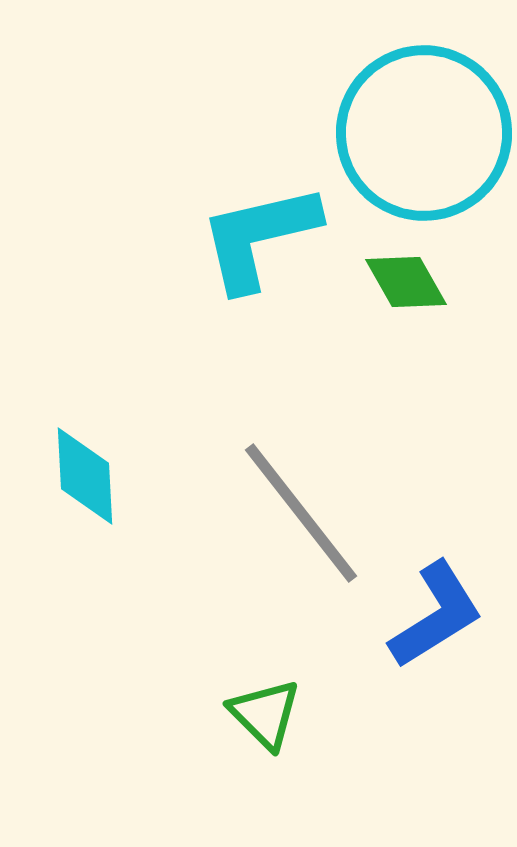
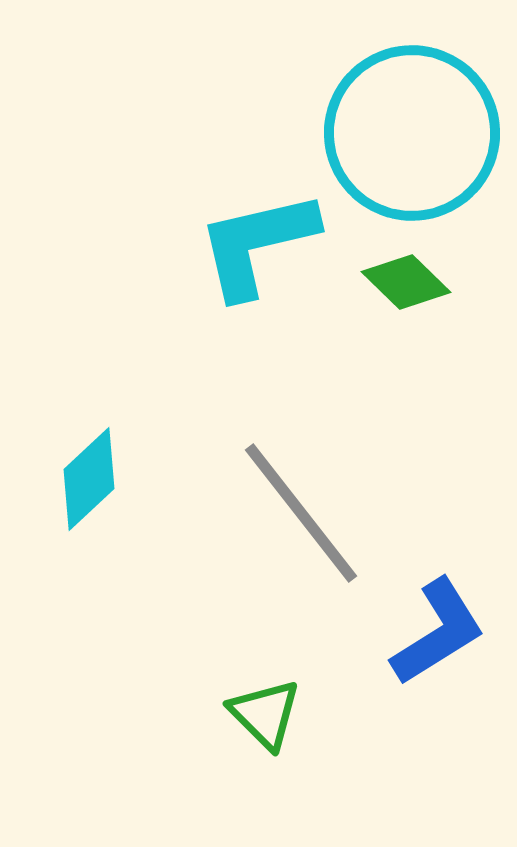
cyan circle: moved 12 px left
cyan L-shape: moved 2 px left, 7 px down
green diamond: rotated 16 degrees counterclockwise
cyan diamond: moved 4 px right, 3 px down; rotated 50 degrees clockwise
blue L-shape: moved 2 px right, 17 px down
